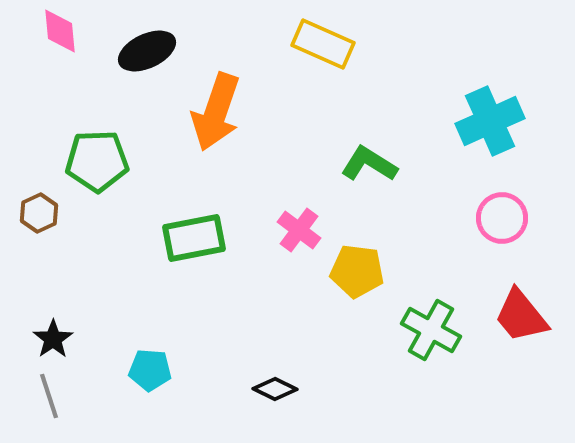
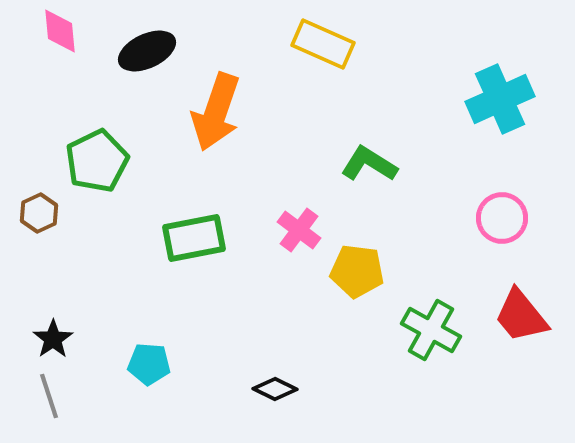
cyan cross: moved 10 px right, 22 px up
green pentagon: rotated 24 degrees counterclockwise
cyan pentagon: moved 1 px left, 6 px up
